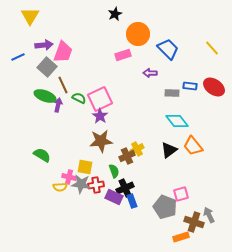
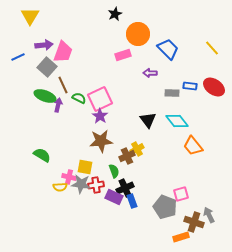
black triangle at (169, 150): moved 21 px left, 30 px up; rotated 30 degrees counterclockwise
